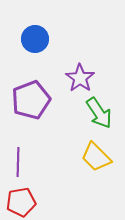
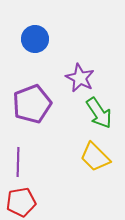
purple star: rotated 8 degrees counterclockwise
purple pentagon: moved 1 px right, 4 px down
yellow trapezoid: moved 1 px left
